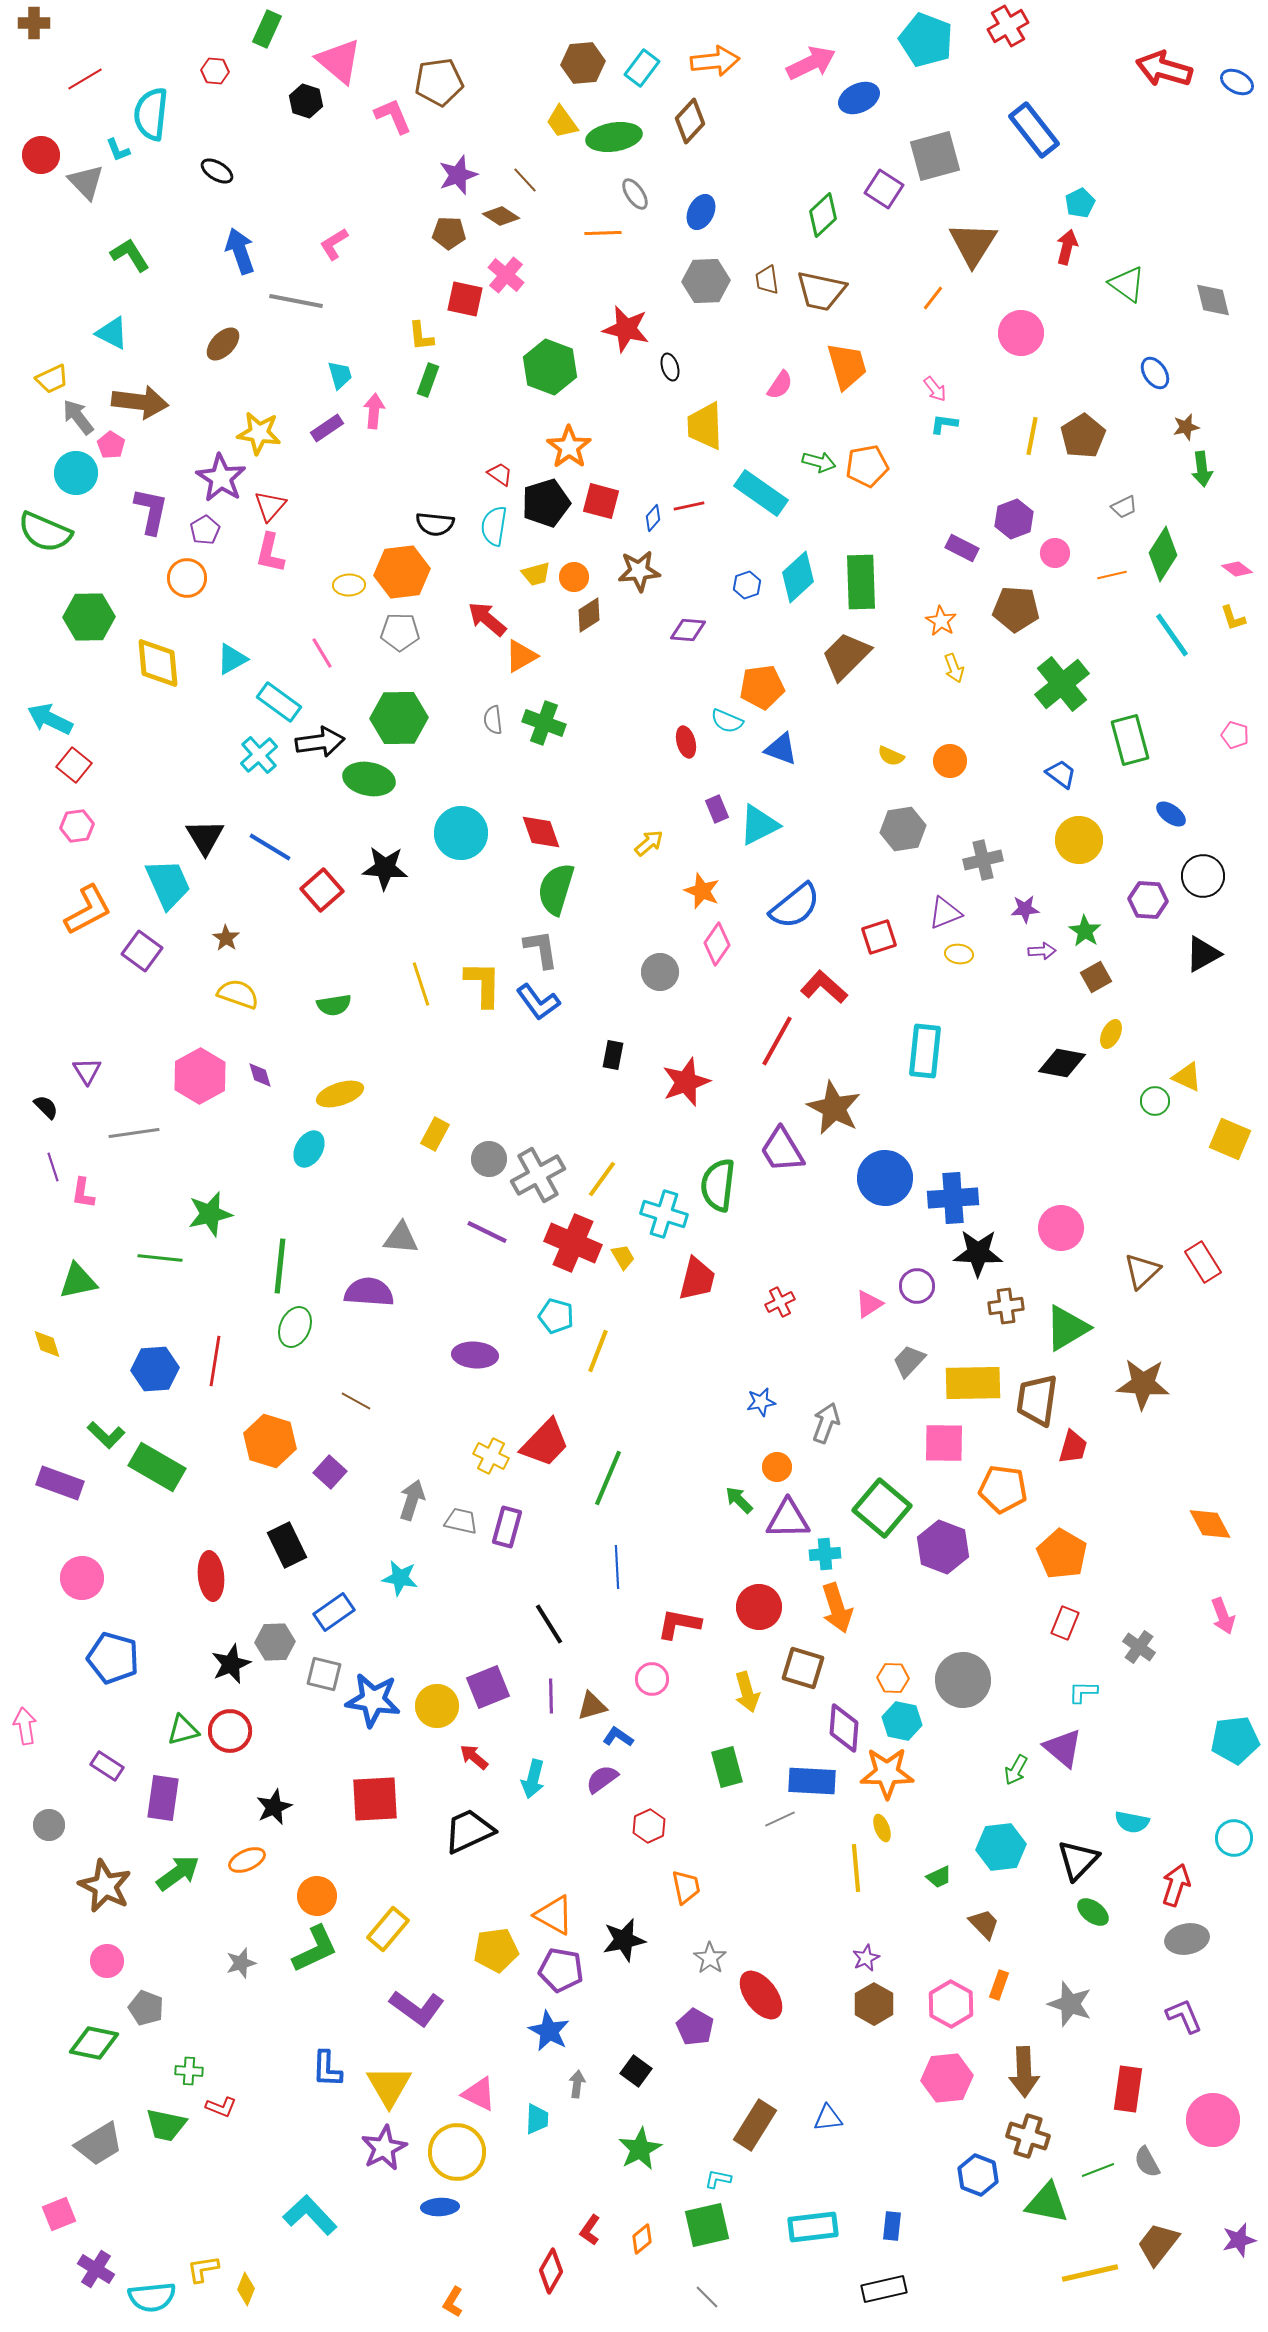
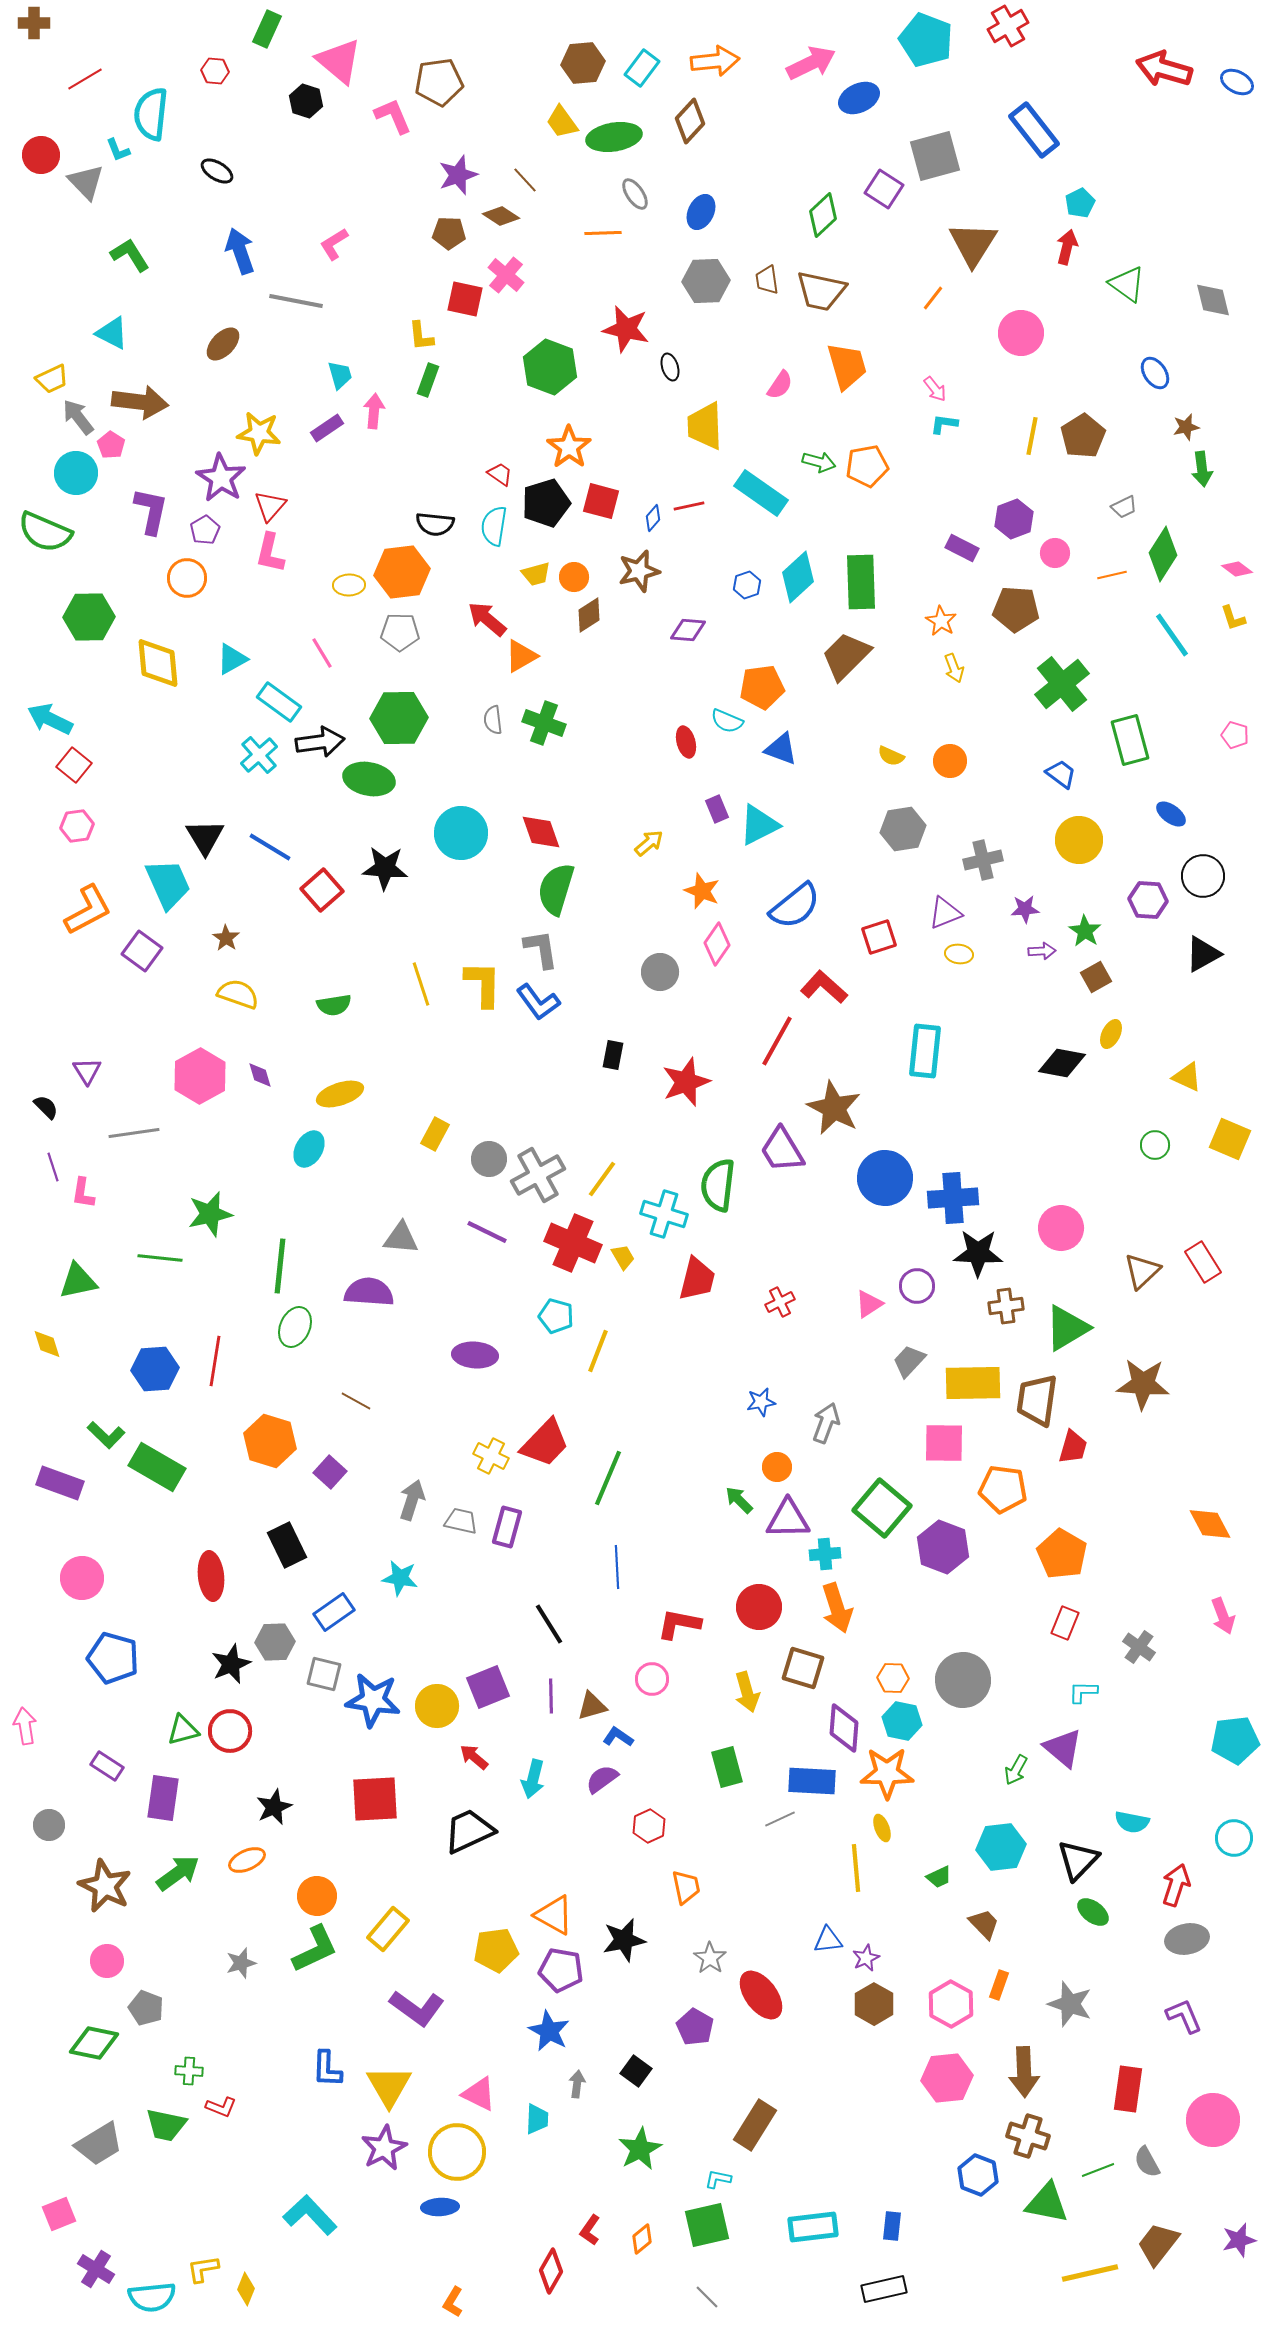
brown star at (639, 571): rotated 9 degrees counterclockwise
green circle at (1155, 1101): moved 44 px down
blue triangle at (828, 2118): moved 178 px up
